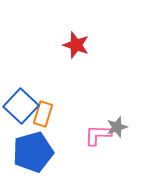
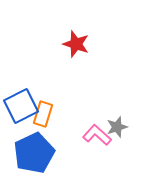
red star: moved 1 px up
blue square: rotated 20 degrees clockwise
pink L-shape: moved 1 px left; rotated 40 degrees clockwise
blue pentagon: moved 1 px right, 1 px down; rotated 9 degrees counterclockwise
